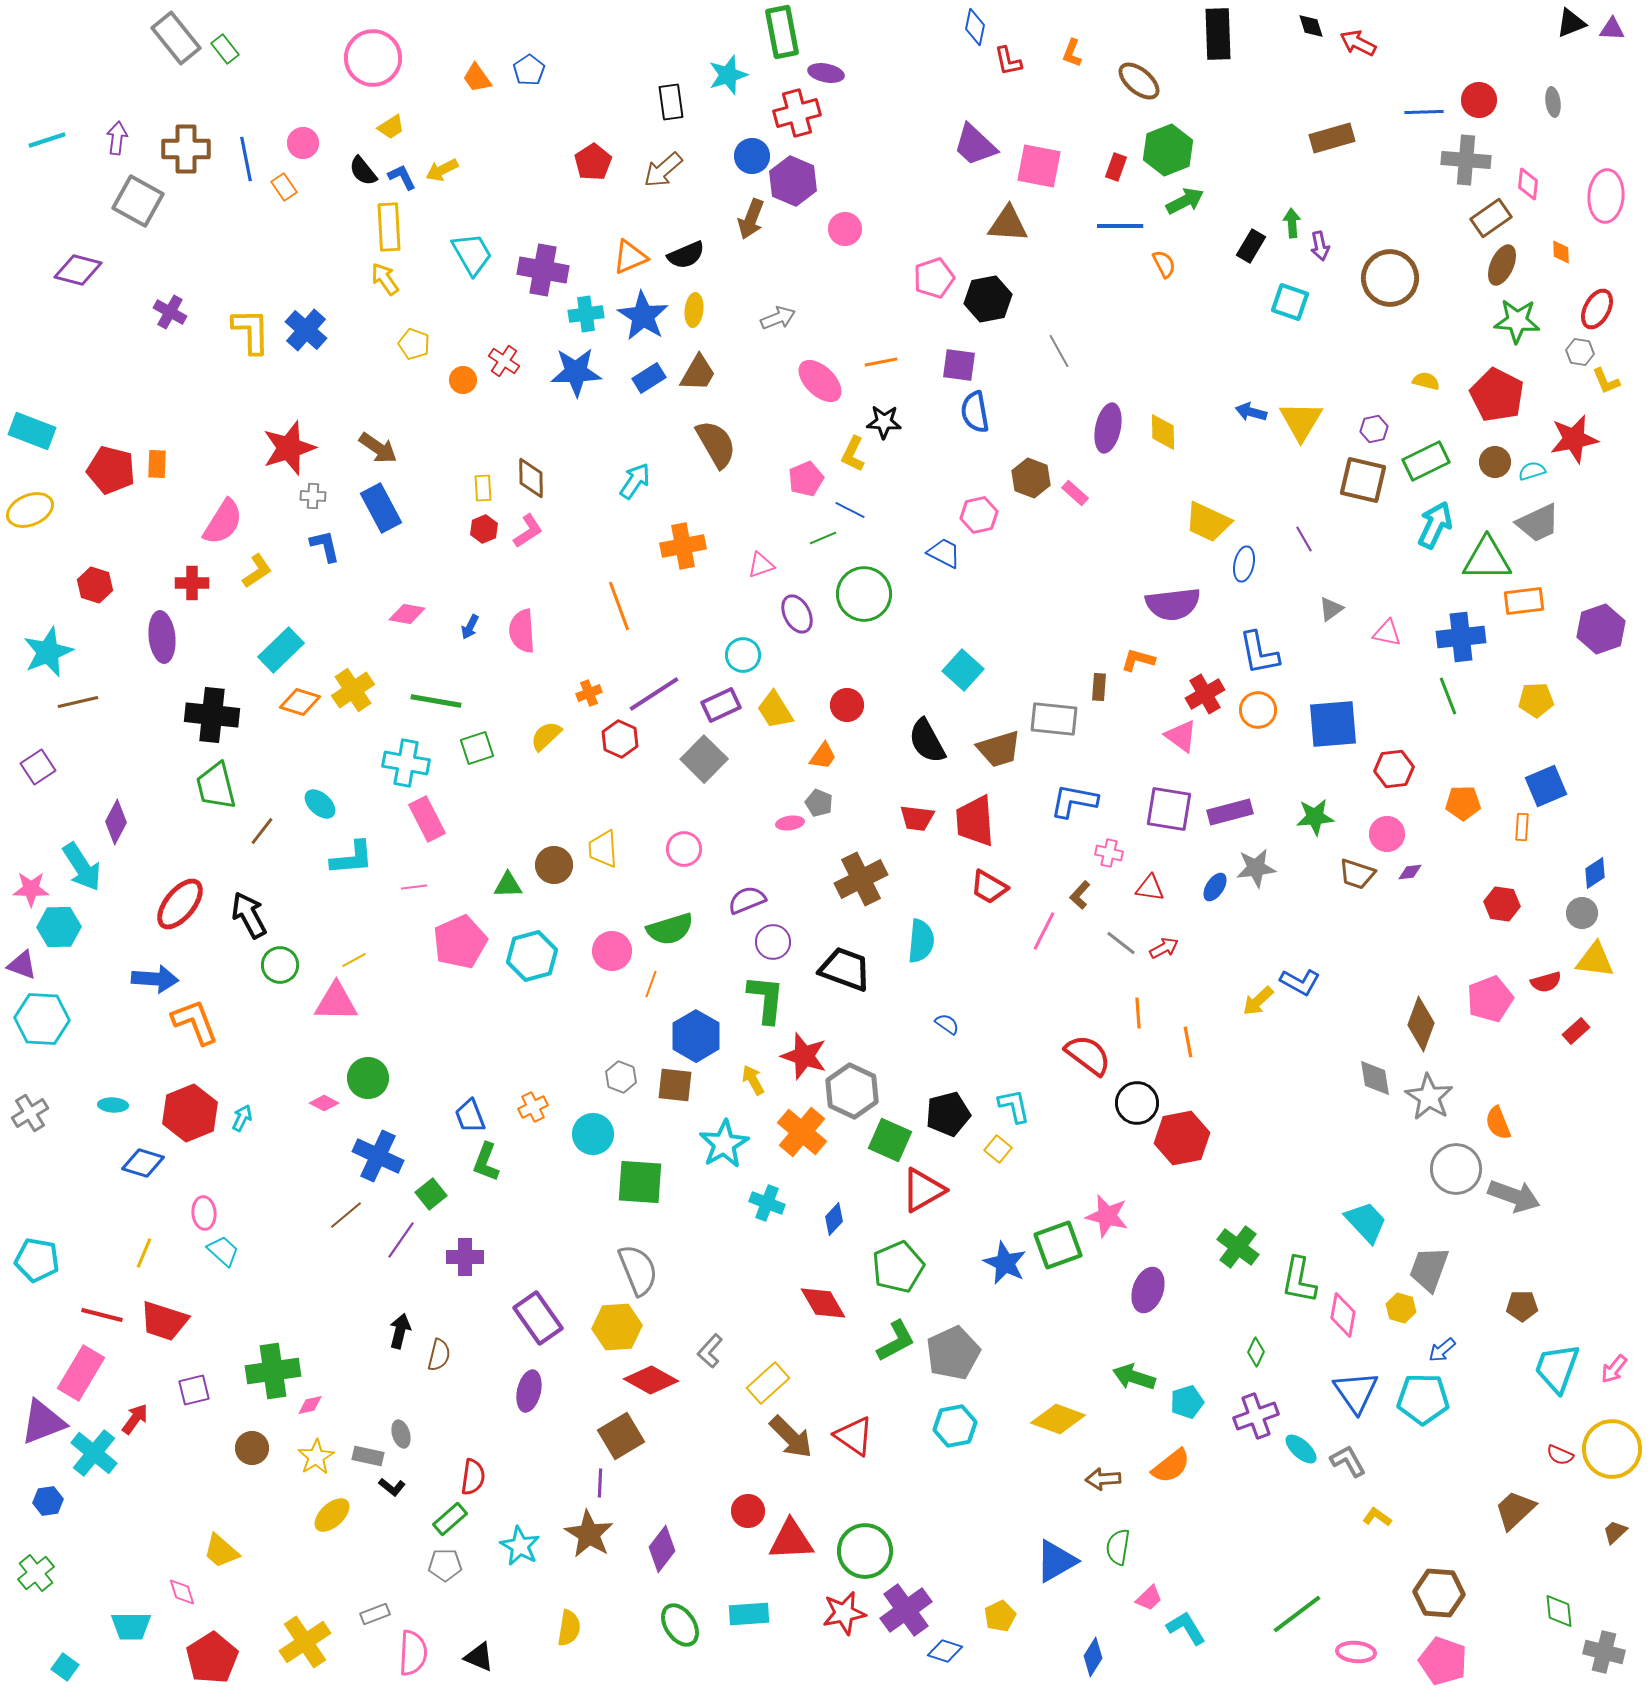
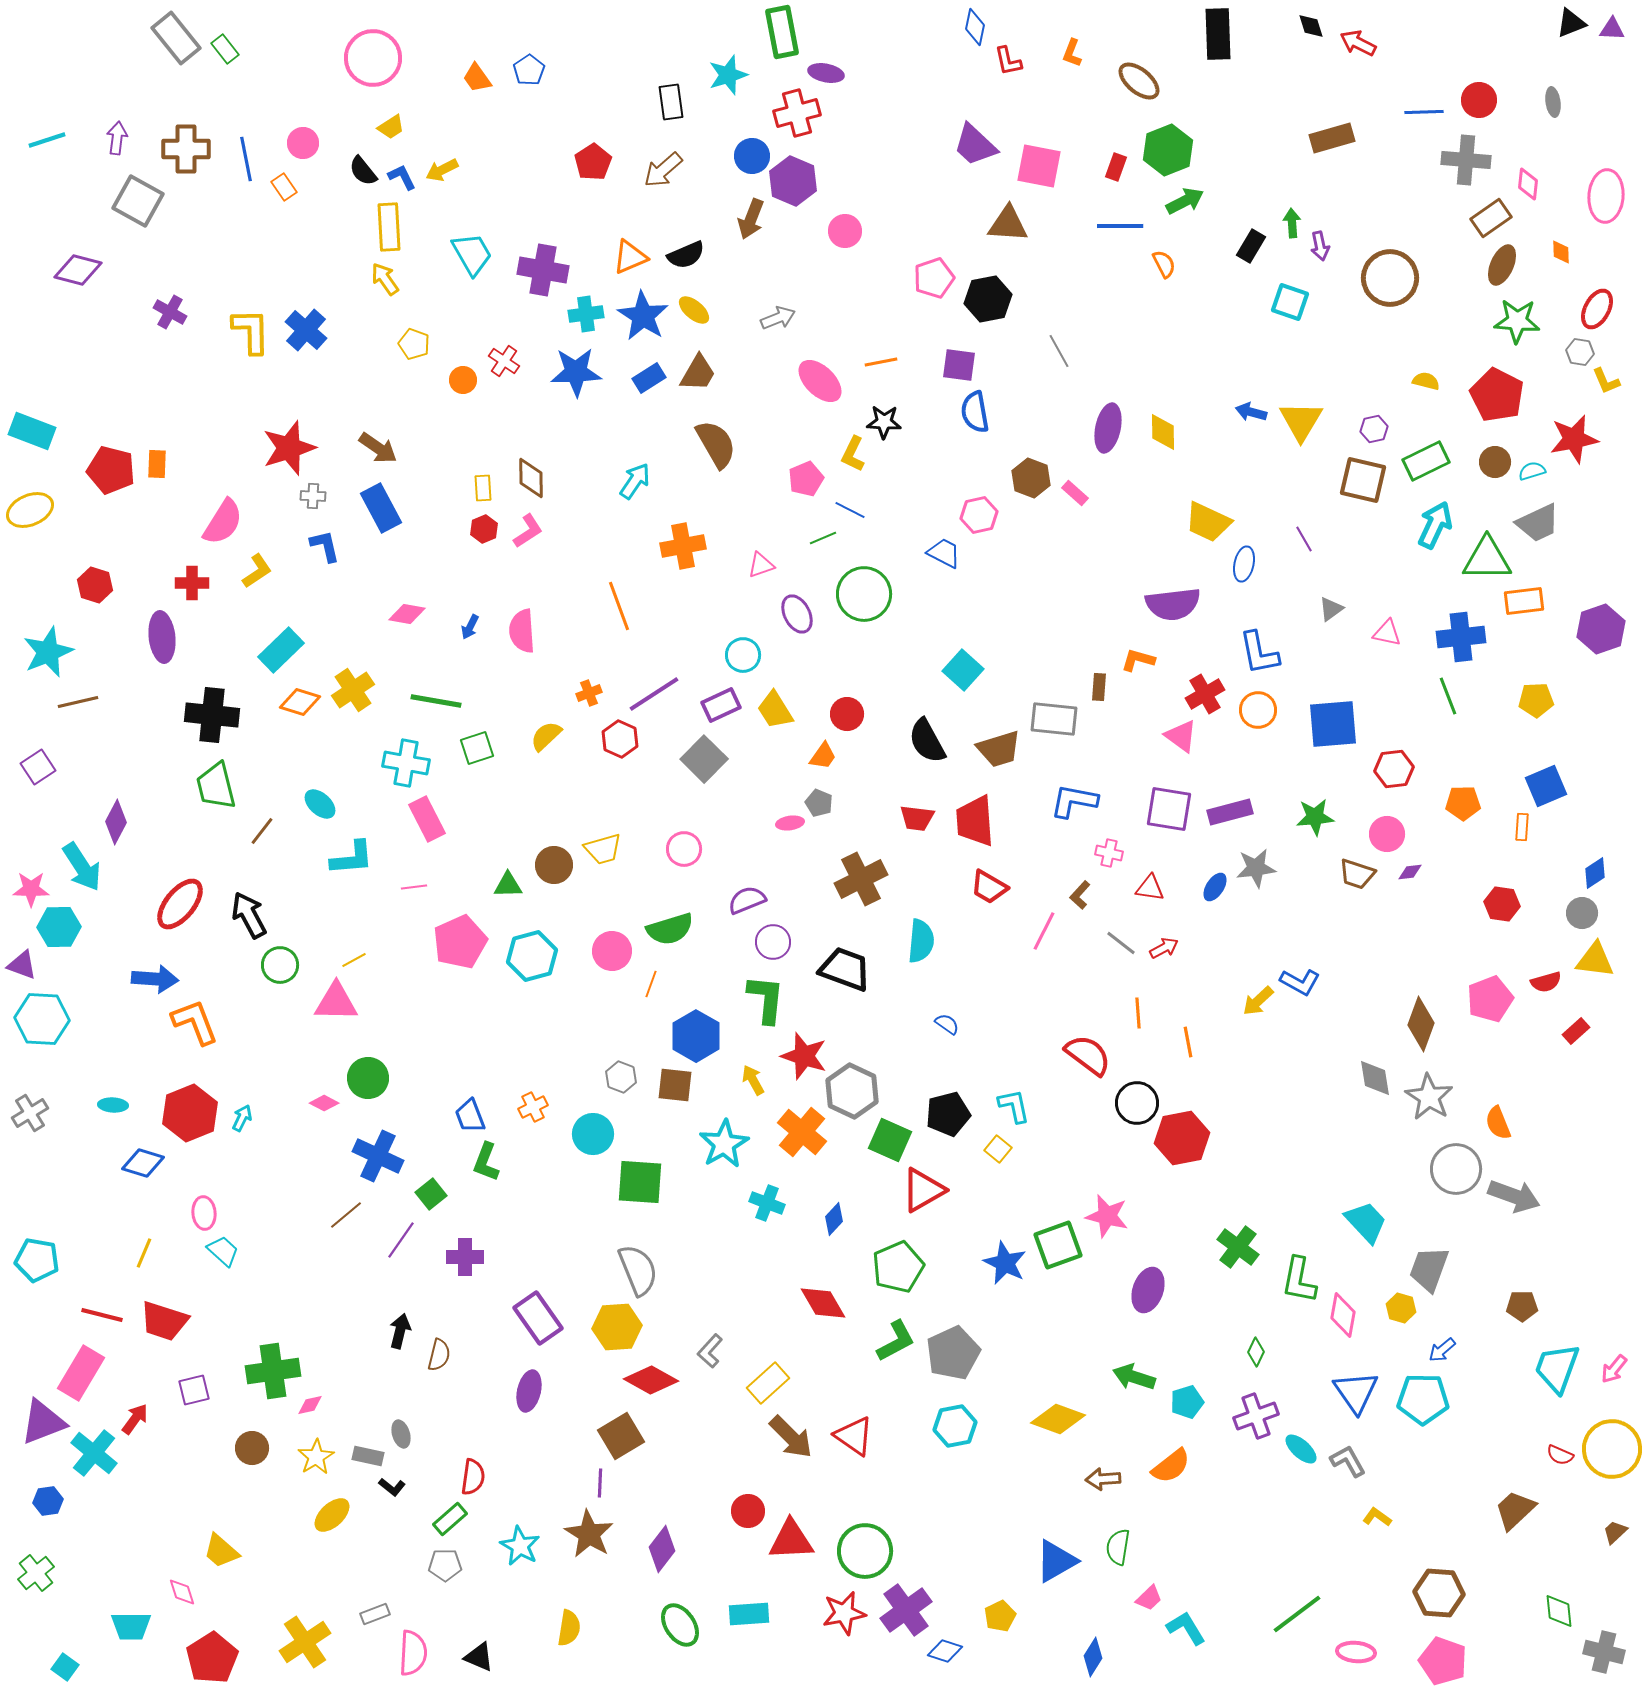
pink circle at (845, 229): moved 2 px down
yellow ellipse at (694, 310): rotated 56 degrees counterclockwise
red circle at (847, 705): moved 9 px down
yellow trapezoid at (603, 849): rotated 102 degrees counterclockwise
